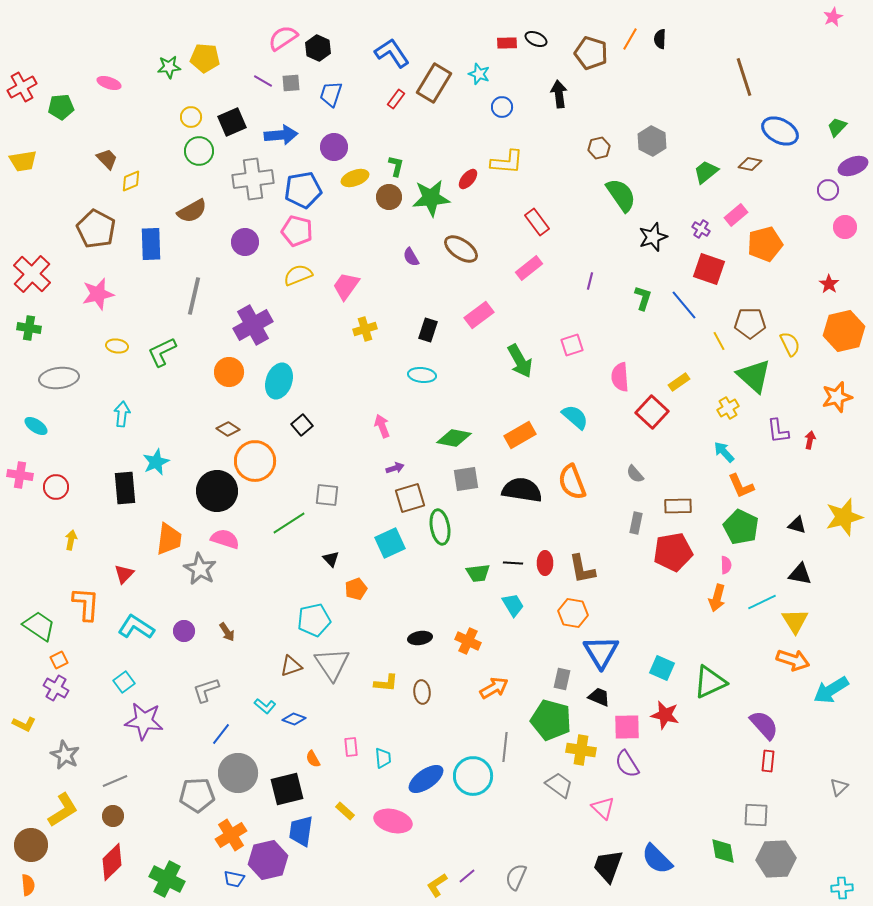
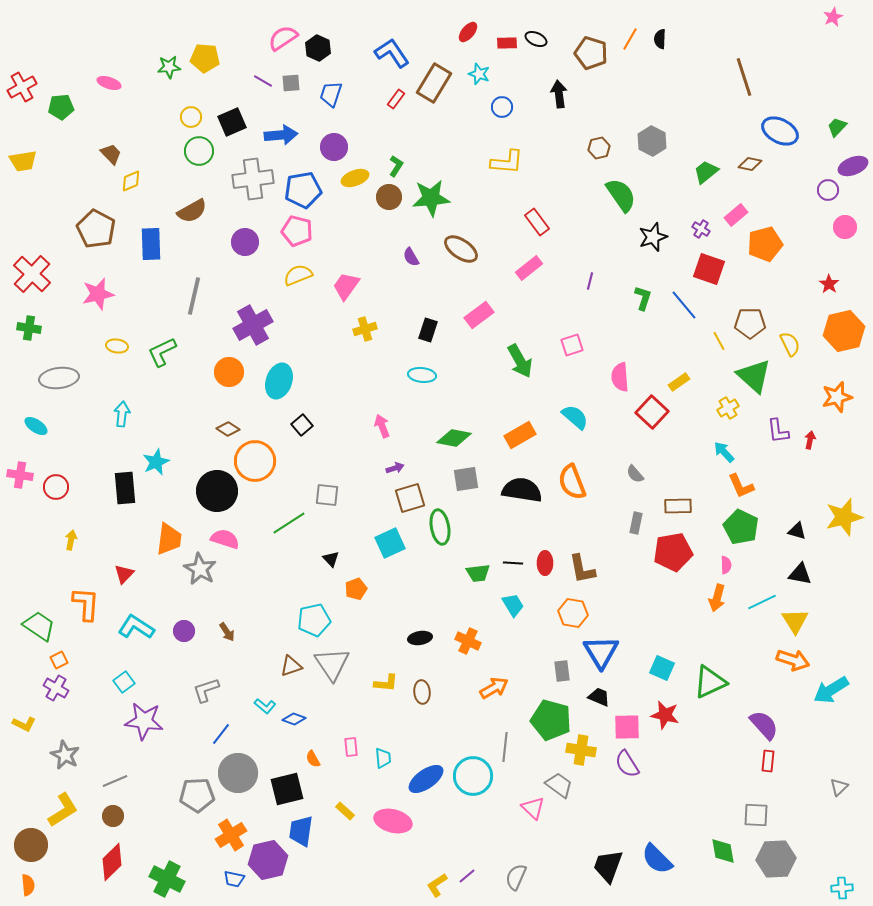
brown trapezoid at (107, 159): moved 4 px right, 5 px up
green L-shape at (396, 166): rotated 20 degrees clockwise
red ellipse at (468, 179): moved 147 px up
black triangle at (797, 525): moved 6 px down
gray rectangle at (562, 679): moved 8 px up; rotated 20 degrees counterclockwise
pink triangle at (603, 808): moved 70 px left
